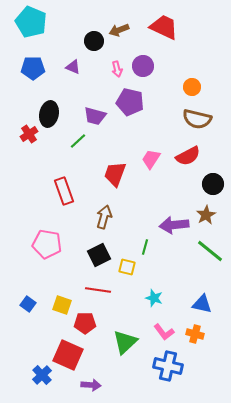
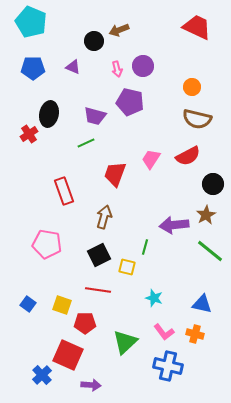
red trapezoid at (164, 27): moved 33 px right
green line at (78, 141): moved 8 px right, 2 px down; rotated 18 degrees clockwise
